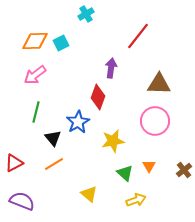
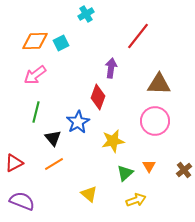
green triangle: rotated 36 degrees clockwise
